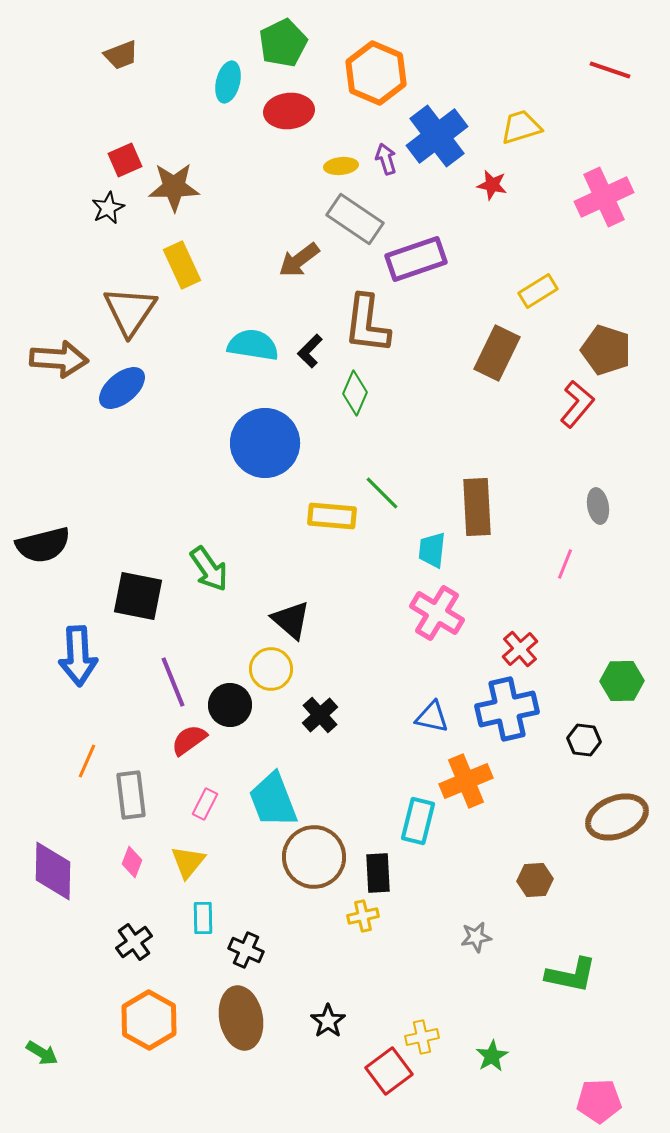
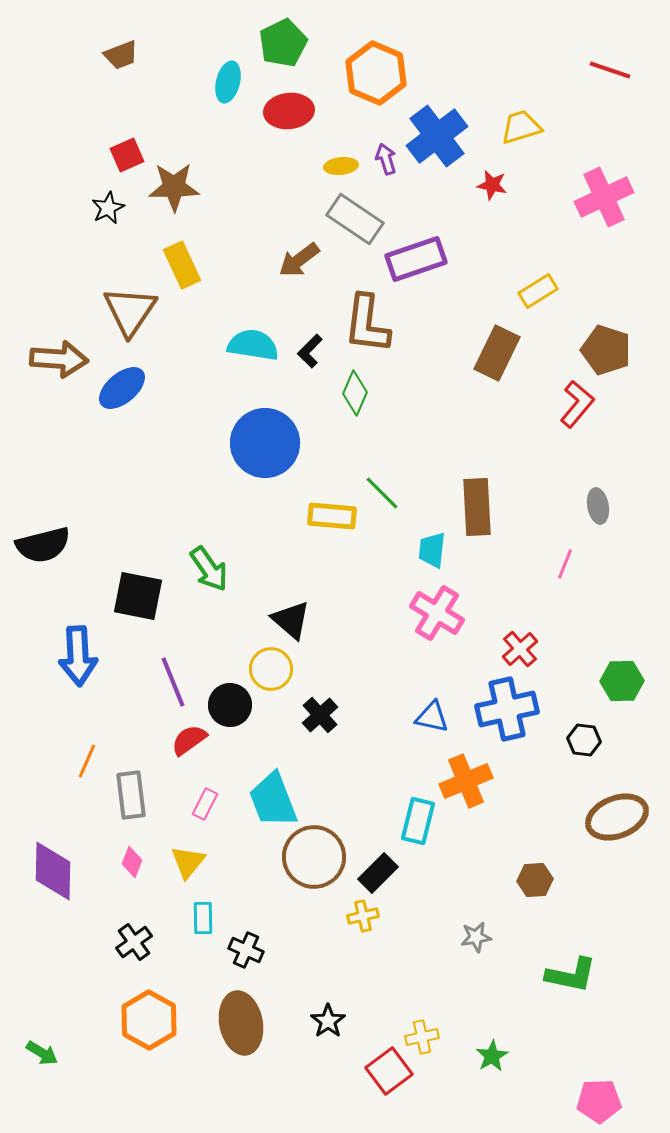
red square at (125, 160): moved 2 px right, 5 px up
black rectangle at (378, 873): rotated 48 degrees clockwise
brown ellipse at (241, 1018): moved 5 px down
